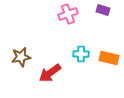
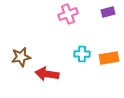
purple rectangle: moved 5 px right, 2 px down; rotated 32 degrees counterclockwise
cyan cross: moved 1 px right
orange rectangle: rotated 24 degrees counterclockwise
red arrow: moved 3 px left, 1 px down; rotated 45 degrees clockwise
